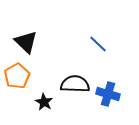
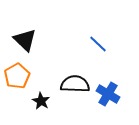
black triangle: moved 1 px left, 2 px up
blue cross: rotated 15 degrees clockwise
black star: moved 3 px left, 1 px up
